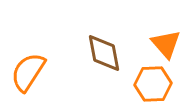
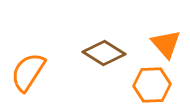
brown diamond: rotated 48 degrees counterclockwise
orange hexagon: moved 1 px left, 1 px down
